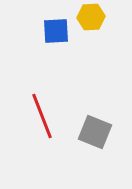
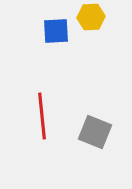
red line: rotated 15 degrees clockwise
